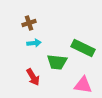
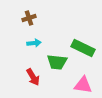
brown cross: moved 5 px up
